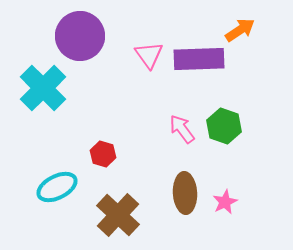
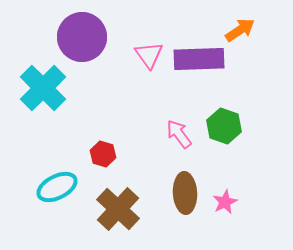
purple circle: moved 2 px right, 1 px down
pink arrow: moved 3 px left, 5 px down
brown cross: moved 6 px up
